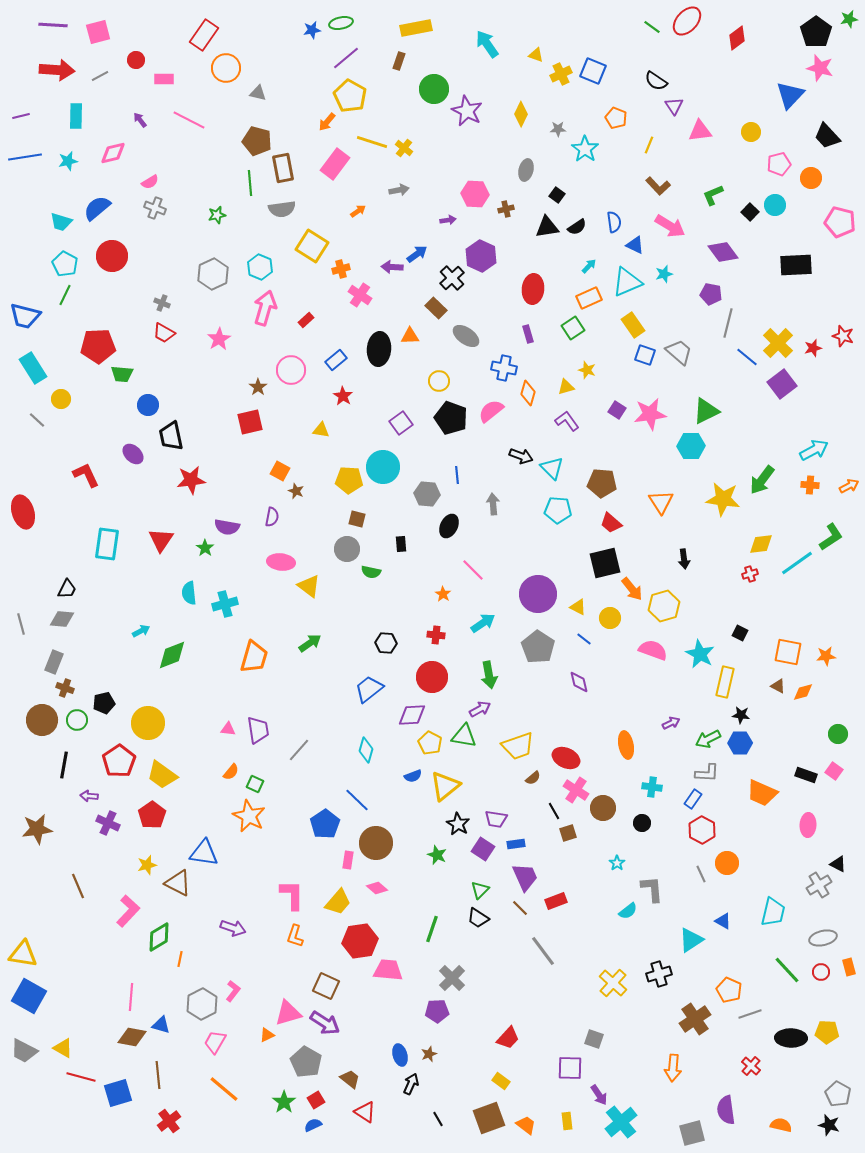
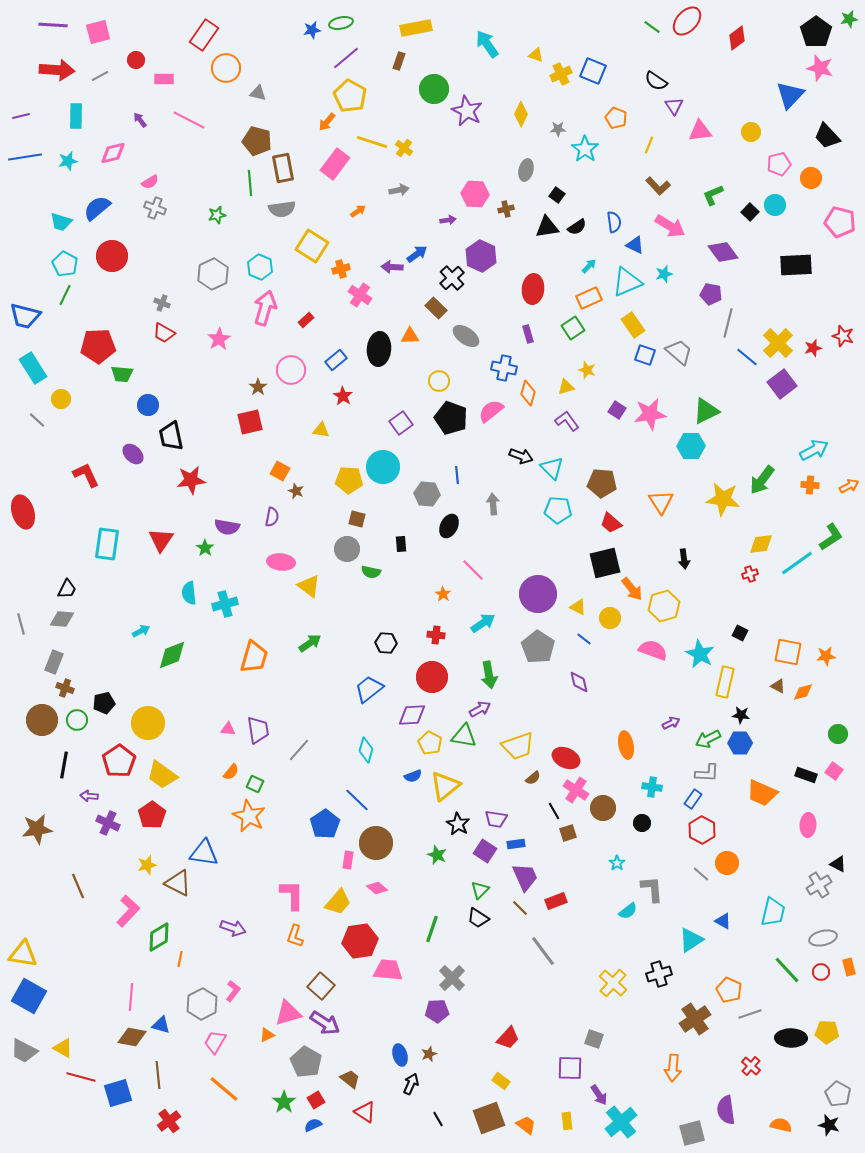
purple square at (483, 849): moved 2 px right, 2 px down
gray line at (701, 874): rotated 24 degrees counterclockwise
brown square at (326, 986): moved 5 px left; rotated 16 degrees clockwise
